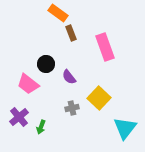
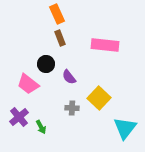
orange rectangle: moved 1 px left, 1 px down; rotated 30 degrees clockwise
brown rectangle: moved 11 px left, 5 px down
pink rectangle: moved 2 px up; rotated 64 degrees counterclockwise
gray cross: rotated 16 degrees clockwise
green arrow: rotated 48 degrees counterclockwise
